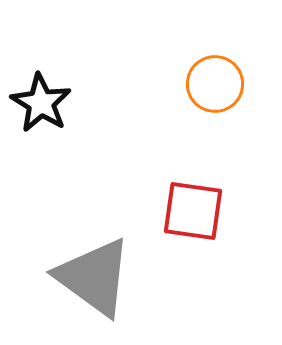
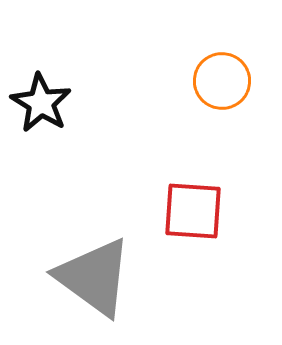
orange circle: moved 7 px right, 3 px up
red square: rotated 4 degrees counterclockwise
